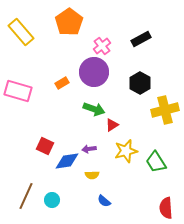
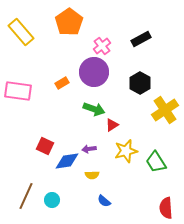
pink rectangle: rotated 8 degrees counterclockwise
yellow cross: rotated 20 degrees counterclockwise
